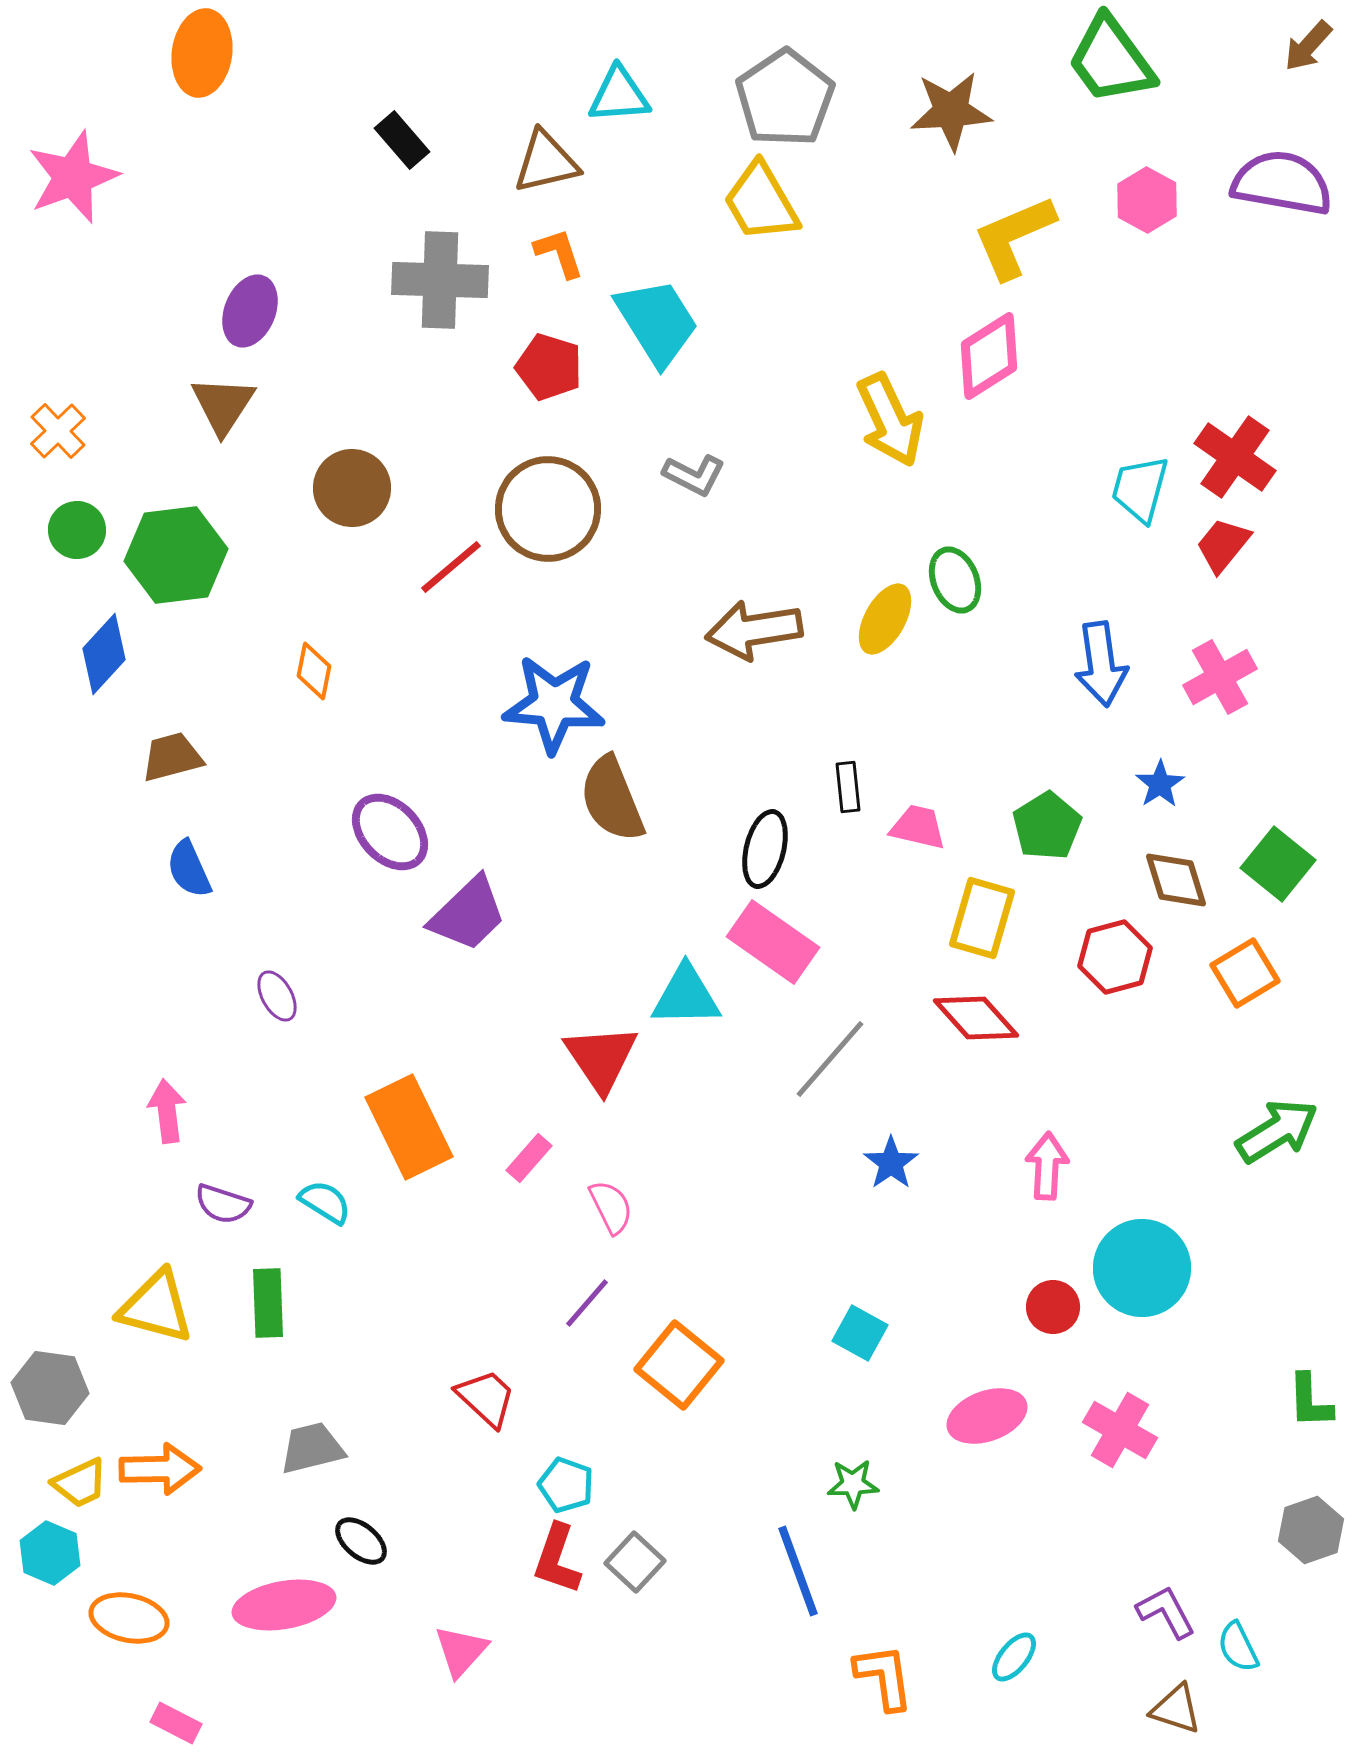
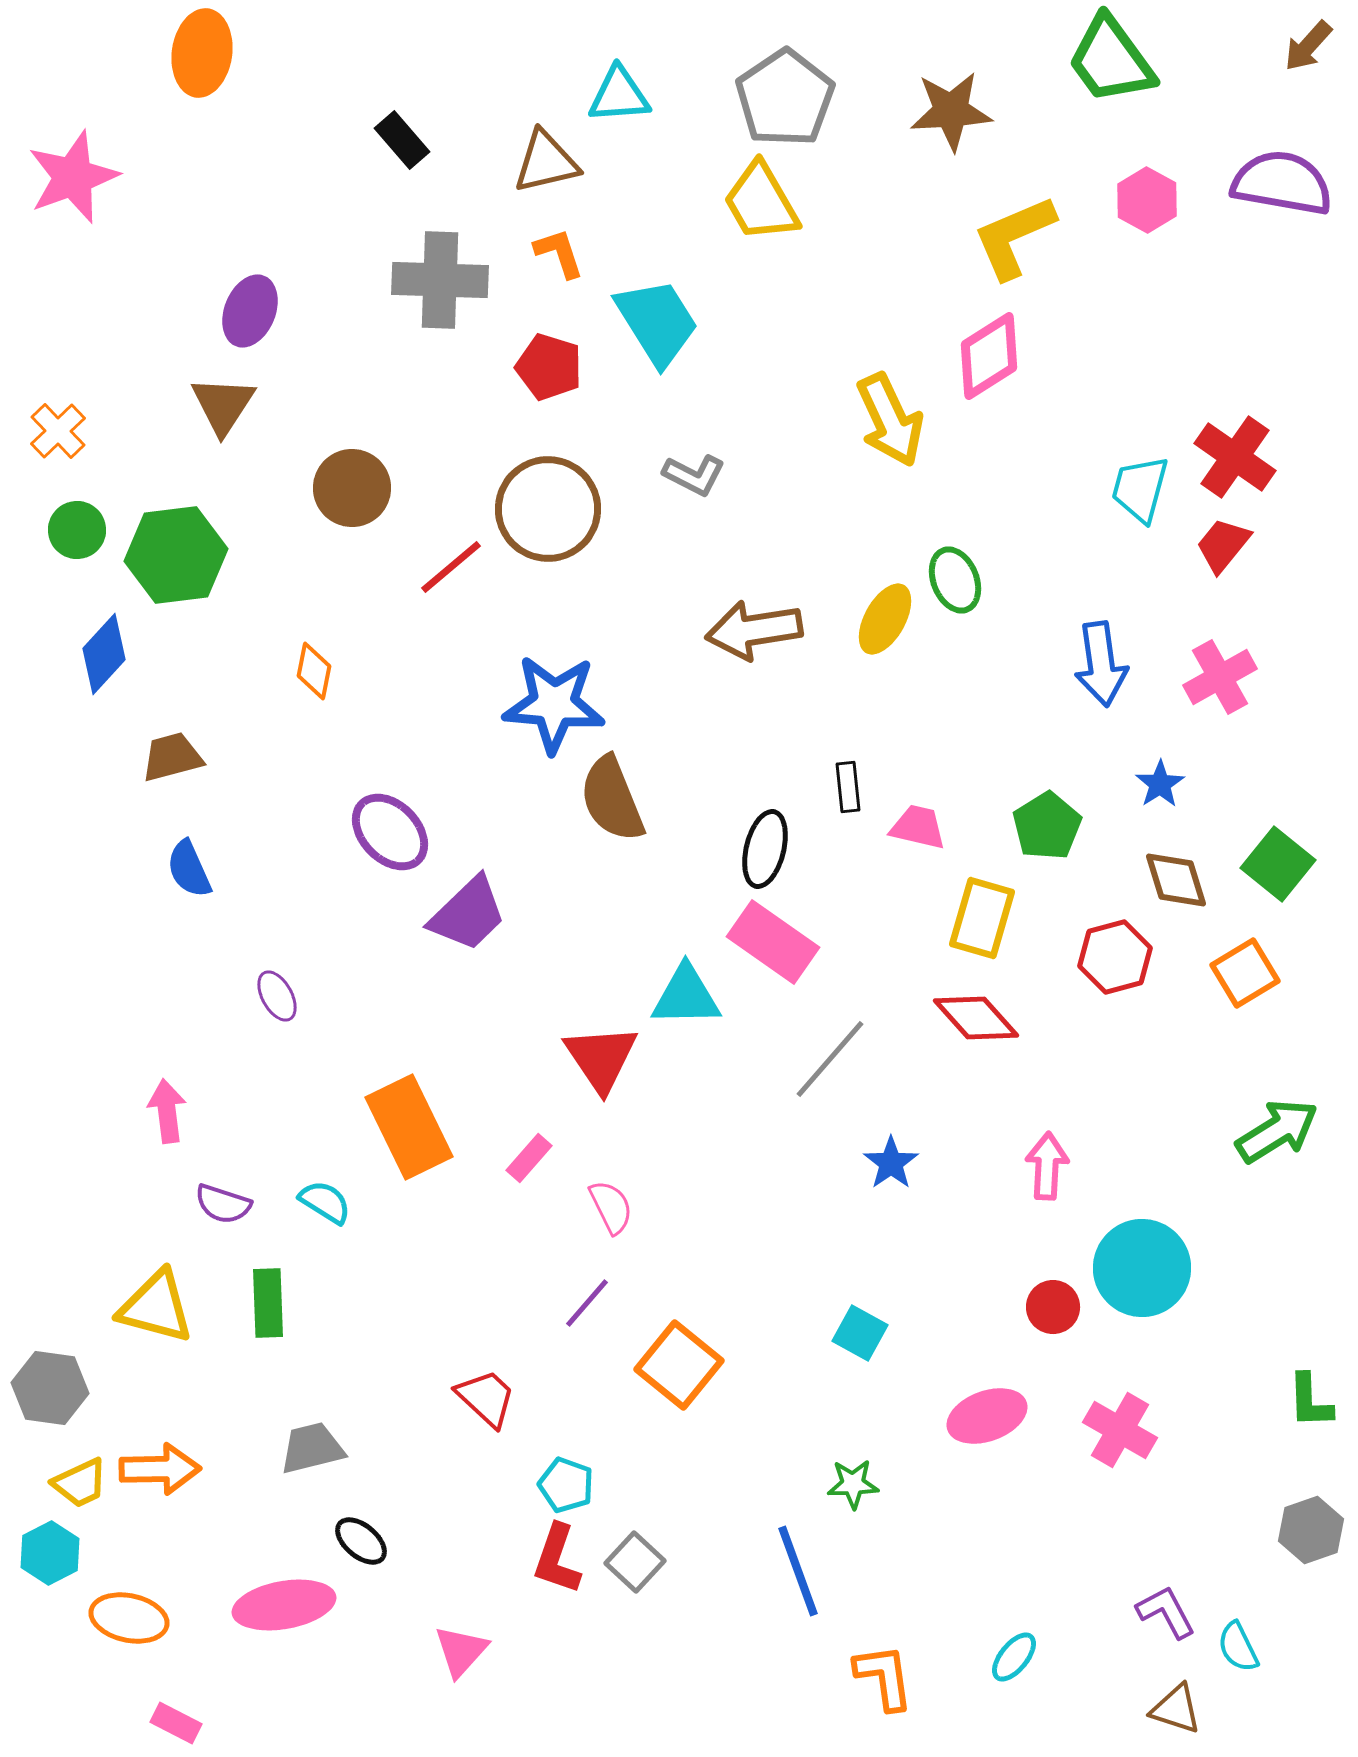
cyan hexagon at (50, 1553): rotated 10 degrees clockwise
